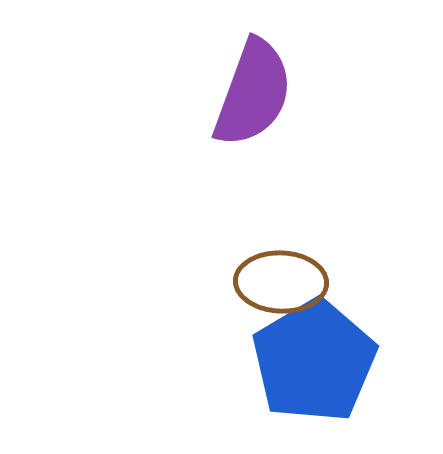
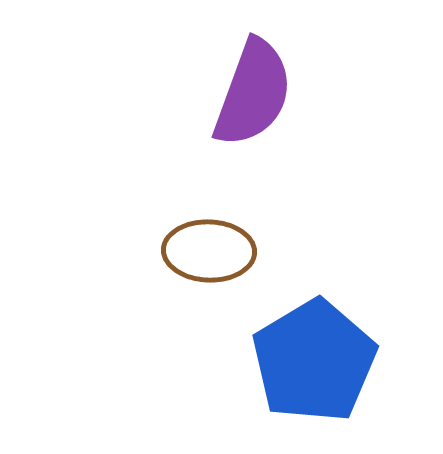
brown ellipse: moved 72 px left, 31 px up
